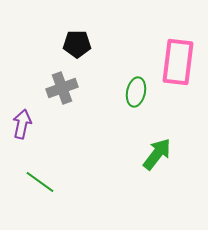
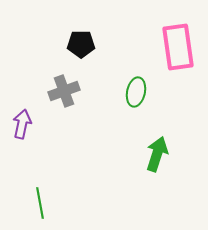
black pentagon: moved 4 px right
pink rectangle: moved 15 px up; rotated 15 degrees counterclockwise
gray cross: moved 2 px right, 3 px down
green arrow: rotated 20 degrees counterclockwise
green line: moved 21 px down; rotated 44 degrees clockwise
